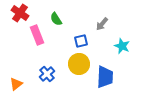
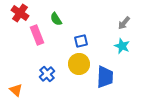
gray arrow: moved 22 px right, 1 px up
orange triangle: moved 6 px down; rotated 40 degrees counterclockwise
